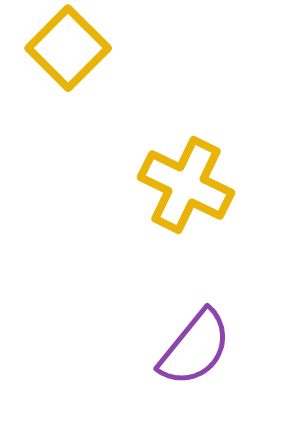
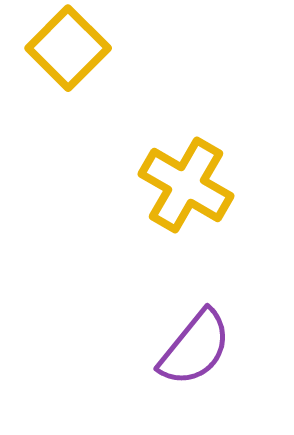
yellow cross: rotated 4 degrees clockwise
